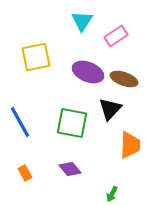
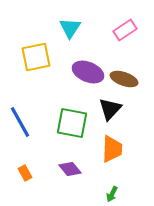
cyan triangle: moved 12 px left, 7 px down
pink rectangle: moved 9 px right, 6 px up
orange trapezoid: moved 18 px left, 4 px down
